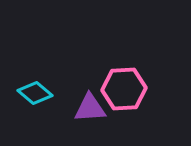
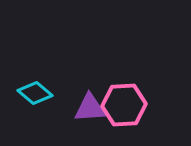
pink hexagon: moved 16 px down
